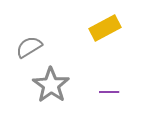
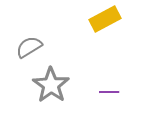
yellow rectangle: moved 9 px up
